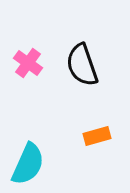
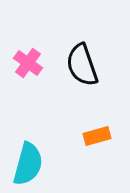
cyan semicircle: rotated 9 degrees counterclockwise
